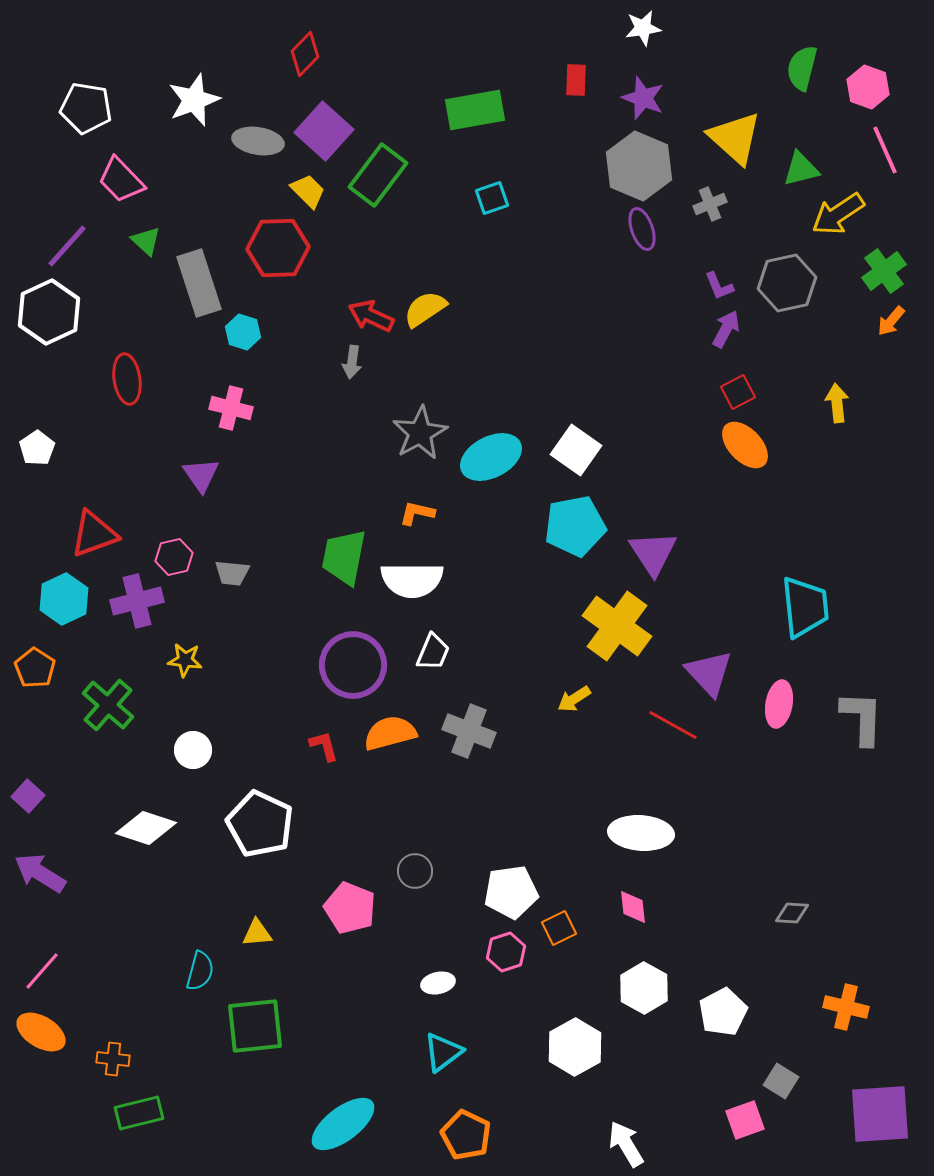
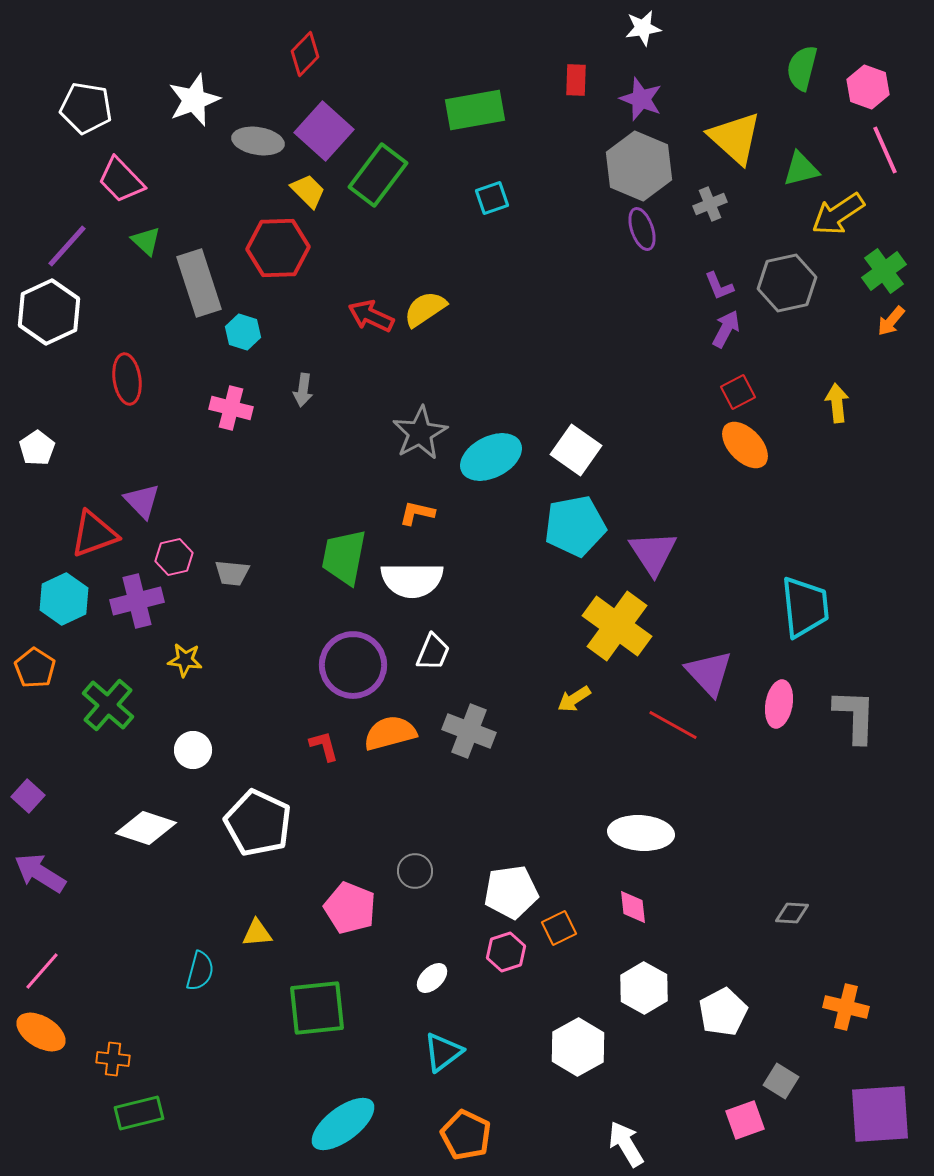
purple star at (643, 98): moved 2 px left, 1 px down
gray arrow at (352, 362): moved 49 px left, 28 px down
purple triangle at (201, 475): moved 59 px left, 26 px down; rotated 9 degrees counterclockwise
gray L-shape at (862, 718): moved 7 px left, 2 px up
white pentagon at (260, 824): moved 2 px left, 1 px up
white ellipse at (438, 983): moved 6 px left, 5 px up; rotated 32 degrees counterclockwise
green square at (255, 1026): moved 62 px right, 18 px up
white hexagon at (575, 1047): moved 3 px right
